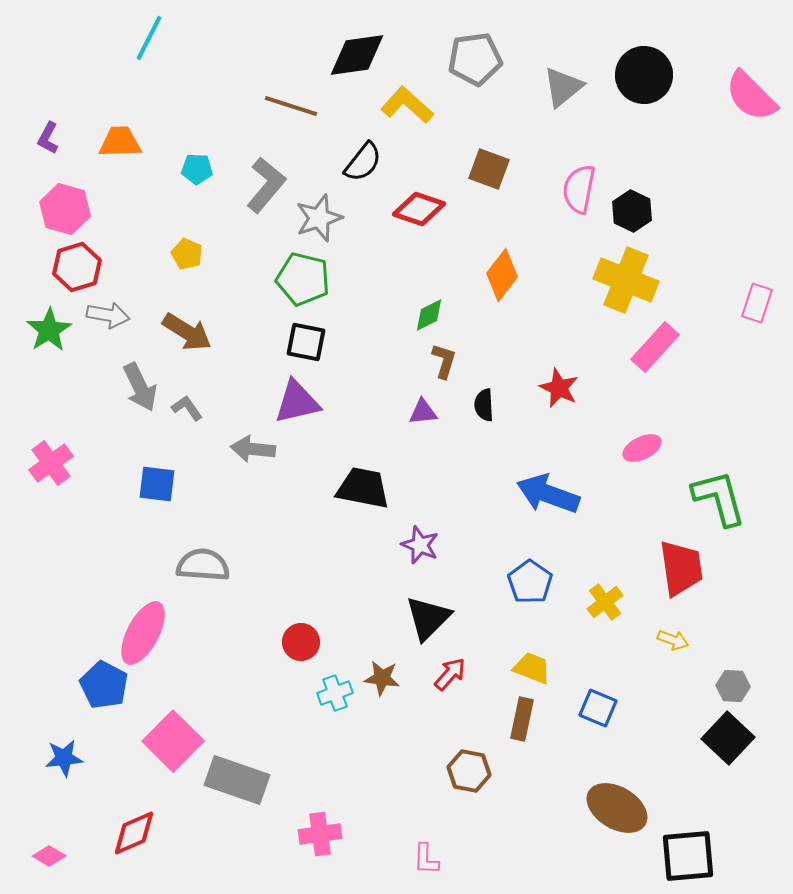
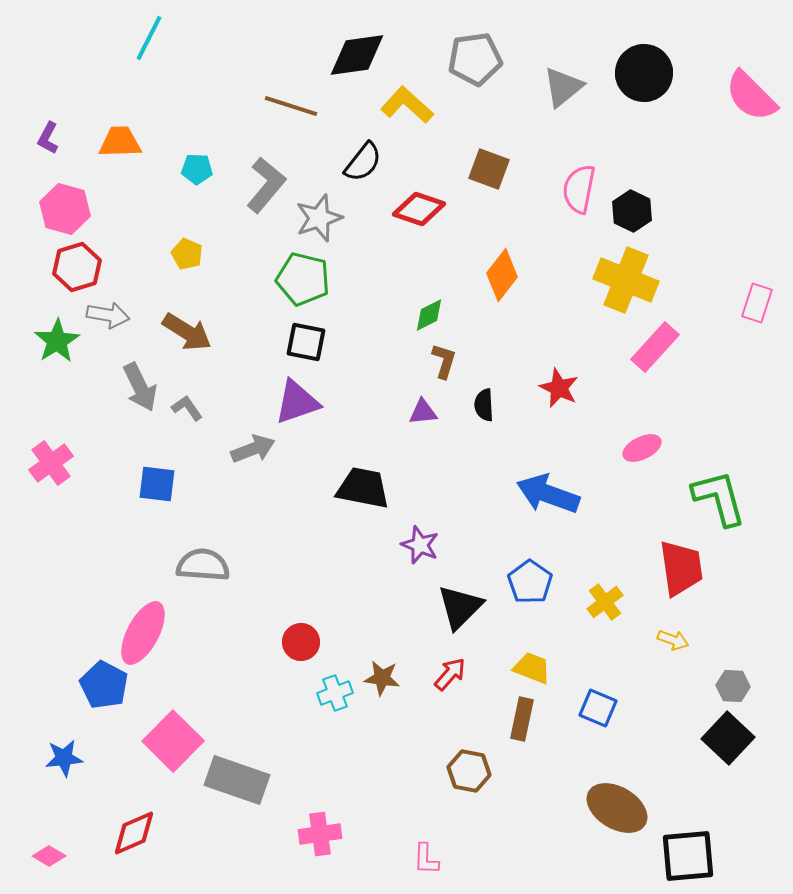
black circle at (644, 75): moved 2 px up
green star at (49, 330): moved 8 px right, 11 px down
purple triangle at (297, 402): rotated 6 degrees counterclockwise
gray arrow at (253, 449): rotated 153 degrees clockwise
black triangle at (428, 618): moved 32 px right, 11 px up
